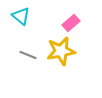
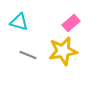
cyan triangle: moved 2 px left, 6 px down; rotated 24 degrees counterclockwise
yellow star: moved 2 px right
